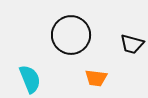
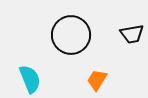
black trapezoid: moved 10 px up; rotated 25 degrees counterclockwise
orange trapezoid: moved 1 px right, 2 px down; rotated 115 degrees clockwise
